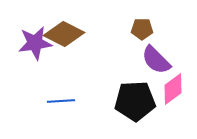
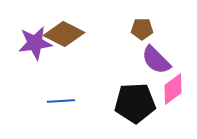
black pentagon: moved 2 px down
